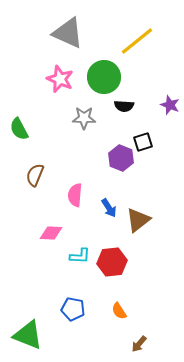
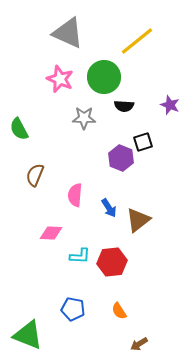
brown arrow: rotated 18 degrees clockwise
